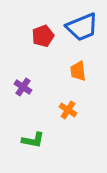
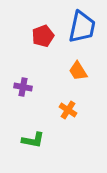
blue trapezoid: rotated 56 degrees counterclockwise
orange trapezoid: rotated 25 degrees counterclockwise
purple cross: rotated 24 degrees counterclockwise
